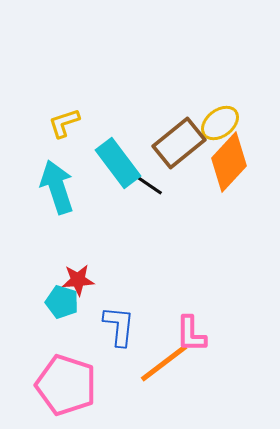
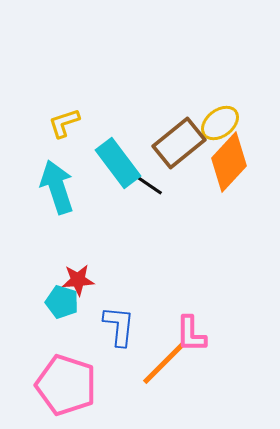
orange line: rotated 8 degrees counterclockwise
